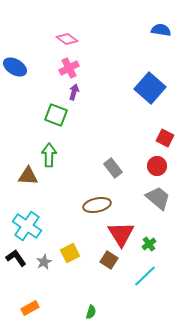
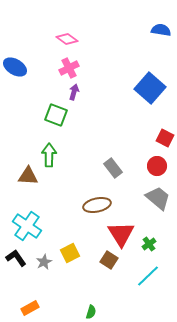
cyan line: moved 3 px right
